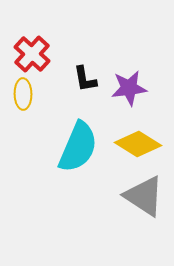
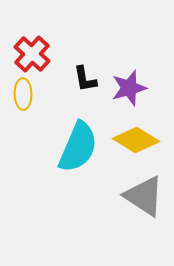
purple star: rotated 9 degrees counterclockwise
yellow diamond: moved 2 px left, 4 px up
